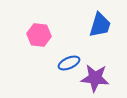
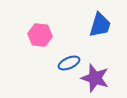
pink hexagon: moved 1 px right
purple star: rotated 12 degrees clockwise
